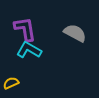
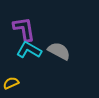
purple L-shape: moved 1 px left
gray semicircle: moved 16 px left, 18 px down
